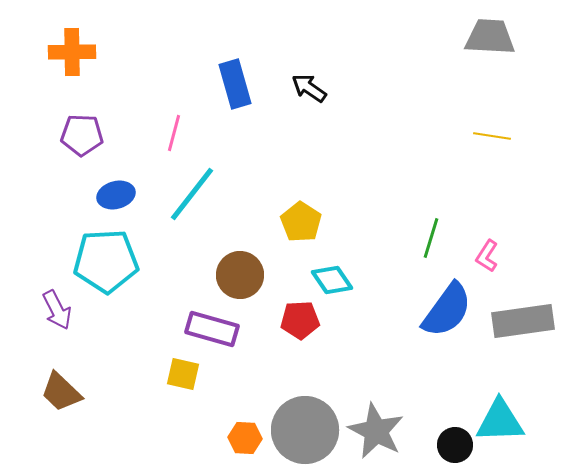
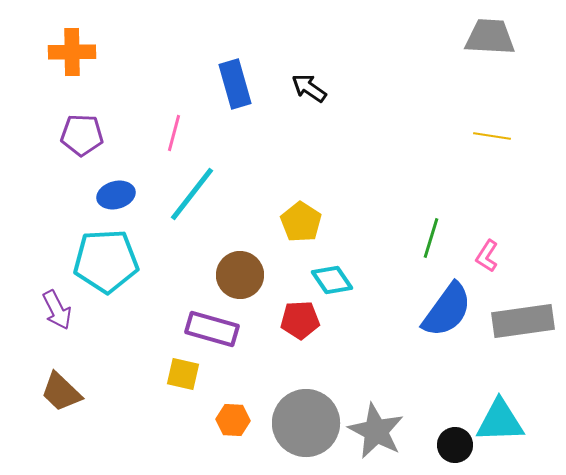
gray circle: moved 1 px right, 7 px up
orange hexagon: moved 12 px left, 18 px up
